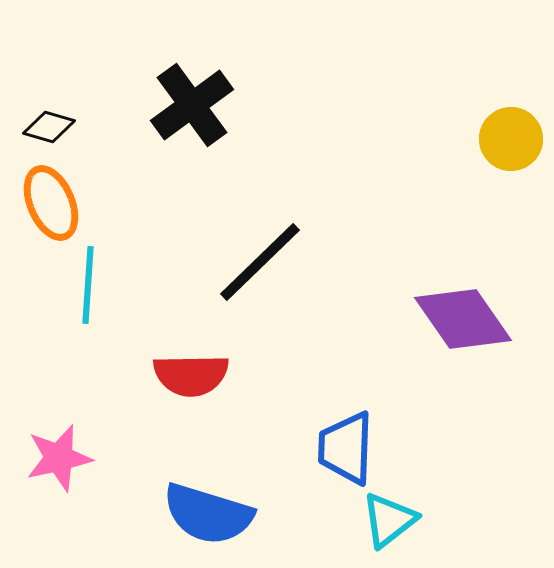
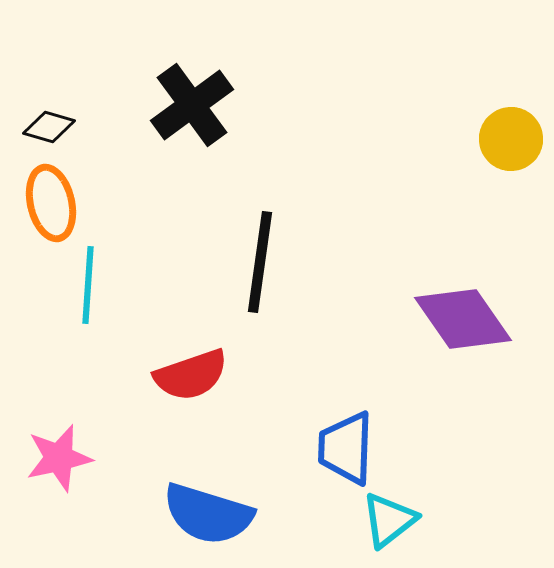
orange ellipse: rotated 10 degrees clockwise
black line: rotated 38 degrees counterclockwise
red semicircle: rotated 18 degrees counterclockwise
